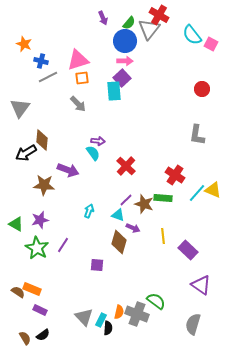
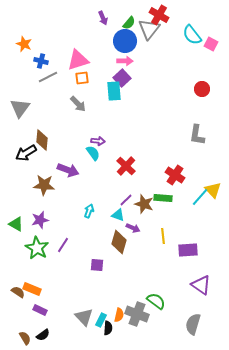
yellow triangle at (213, 190): rotated 24 degrees clockwise
cyan line at (197, 193): moved 3 px right, 4 px down
purple rectangle at (188, 250): rotated 48 degrees counterclockwise
orange semicircle at (119, 312): moved 3 px down
